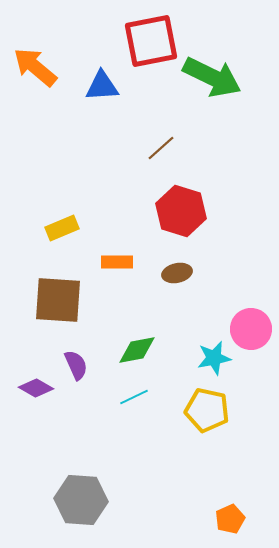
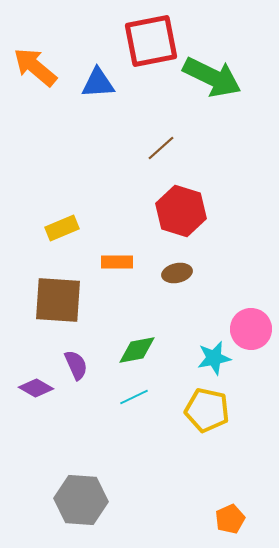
blue triangle: moved 4 px left, 3 px up
